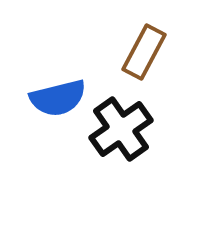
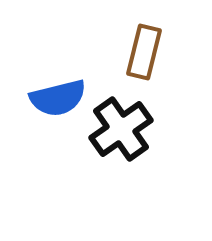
brown rectangle: rotated 14 degrees counterclockwise
